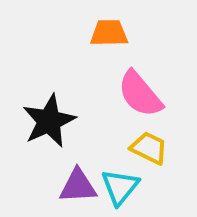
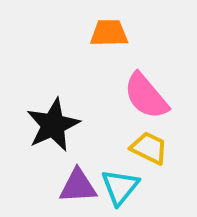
pink semicircle: moved 6 px right, 2 px down
black star: moved 4 px right, 4 px down
